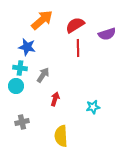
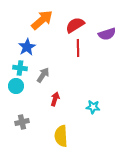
blue star: rotated 30 degrees clockwise
cyan star: rotated 16 degrees clockwise
